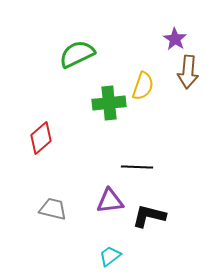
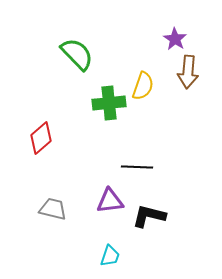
green semicircle: rotated 72 degrees clockwise
cyan trapezoid: rotated 145 degrees clockwise
